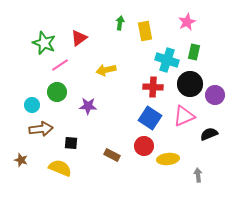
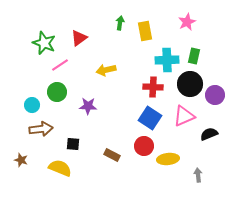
green rectangle: moved 4 px down
cyan cross: rotated 20 degrees counterclockwise
black square: moved 2 px right, 1 px down
